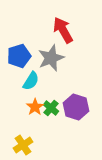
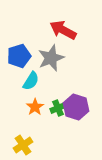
red arrow: rotated 32 degrees counterclockwise
green cross: moved 7 px right; rotated 28 degrees clockwise
